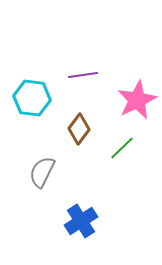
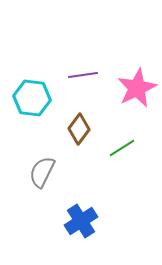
pink star: moved 12 px up
green line: rotated 12 degrees clockwise
